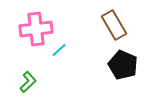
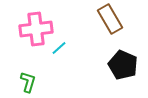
brown rectangle: moved 4 px left, 6 px up
cyan line: moved 2 px up
green L-shape: rotated 30 degrees counterclockwise
